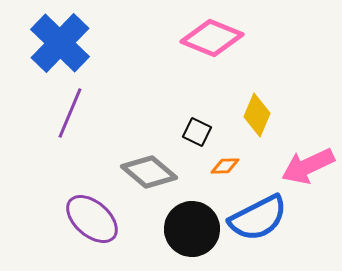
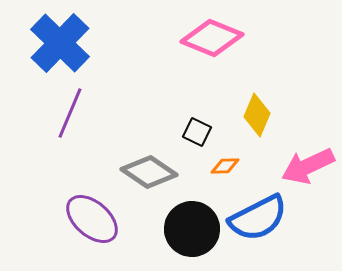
gray diamond: rotated 6 degrees counterclockwise
